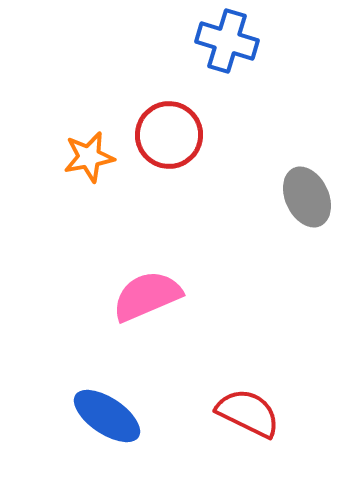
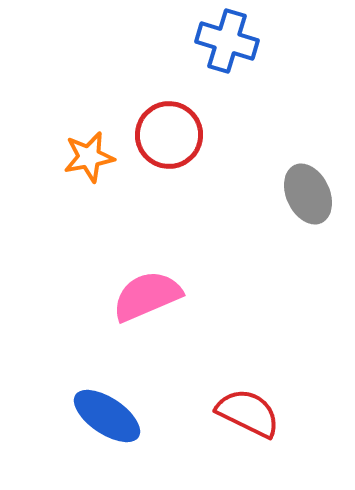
gray ellipse: moved 1 px right, 3 px up
